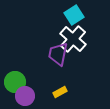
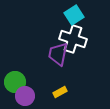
white cross: rotated 24 degrees counterclockwise
